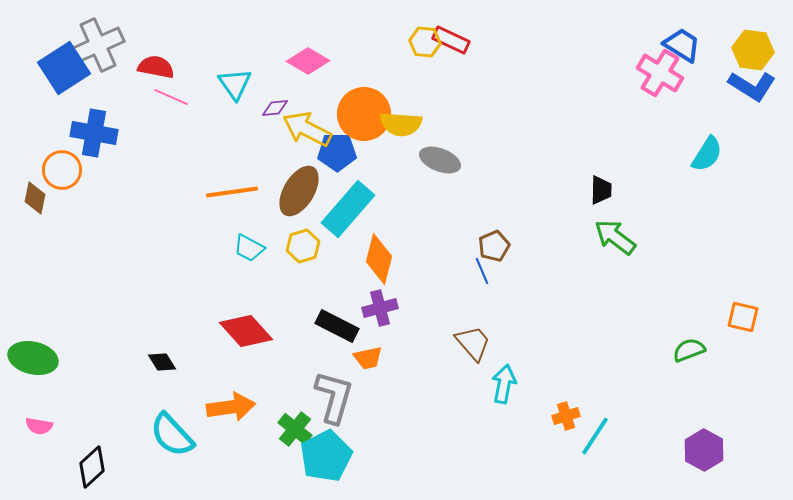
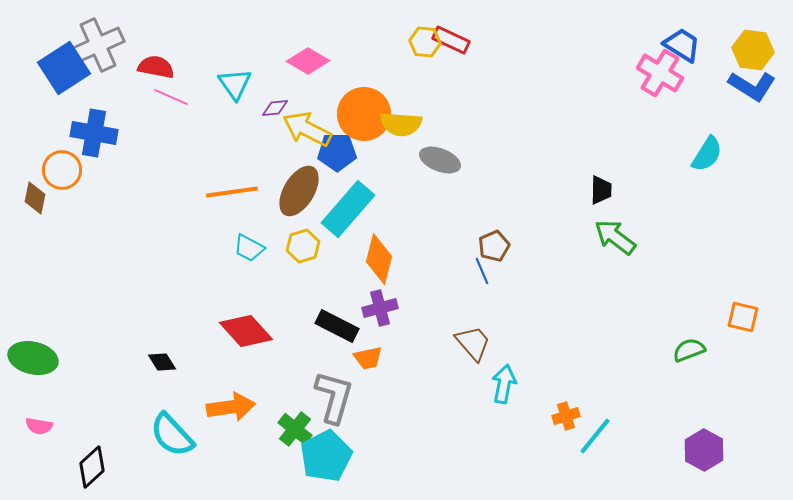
cyan line at (595, 436): rotated 6 degrees clockwise
